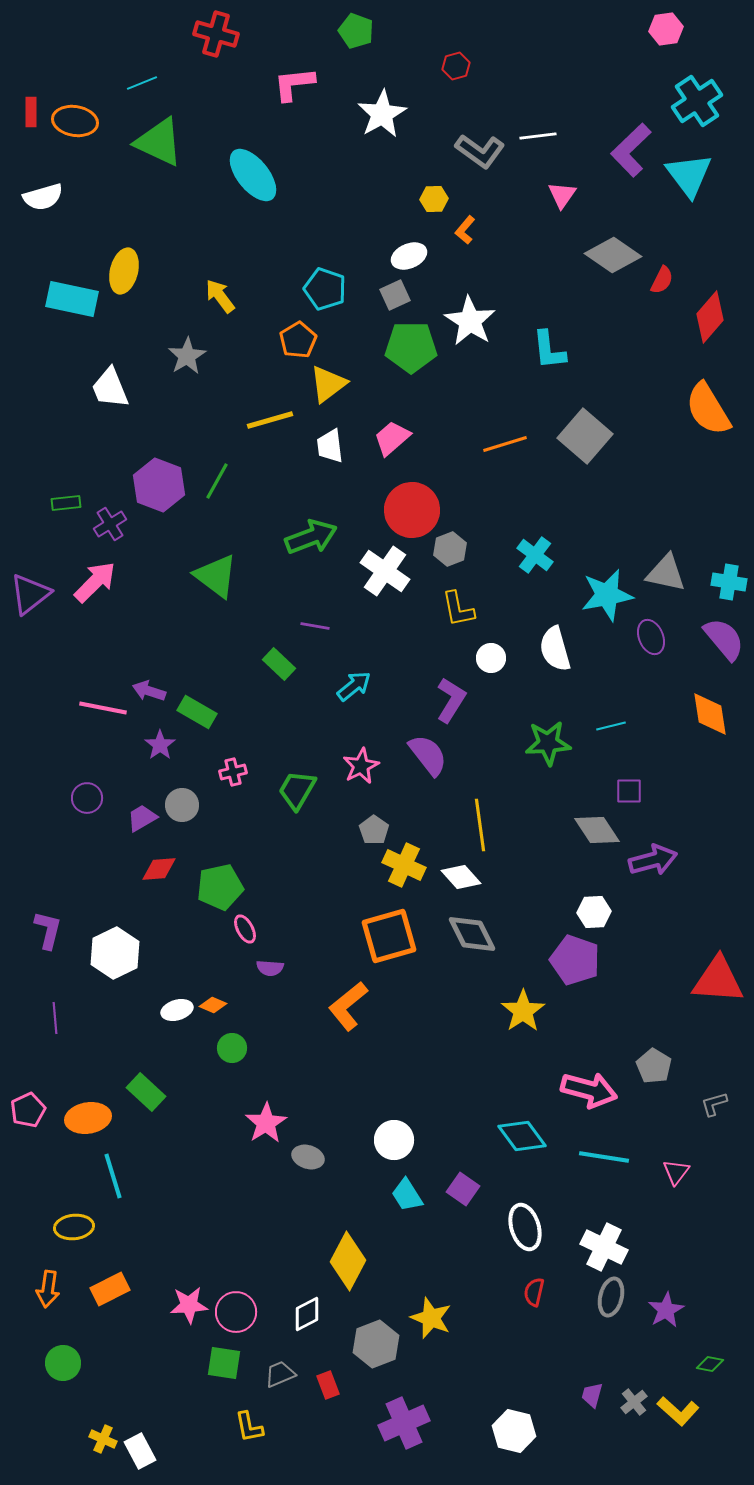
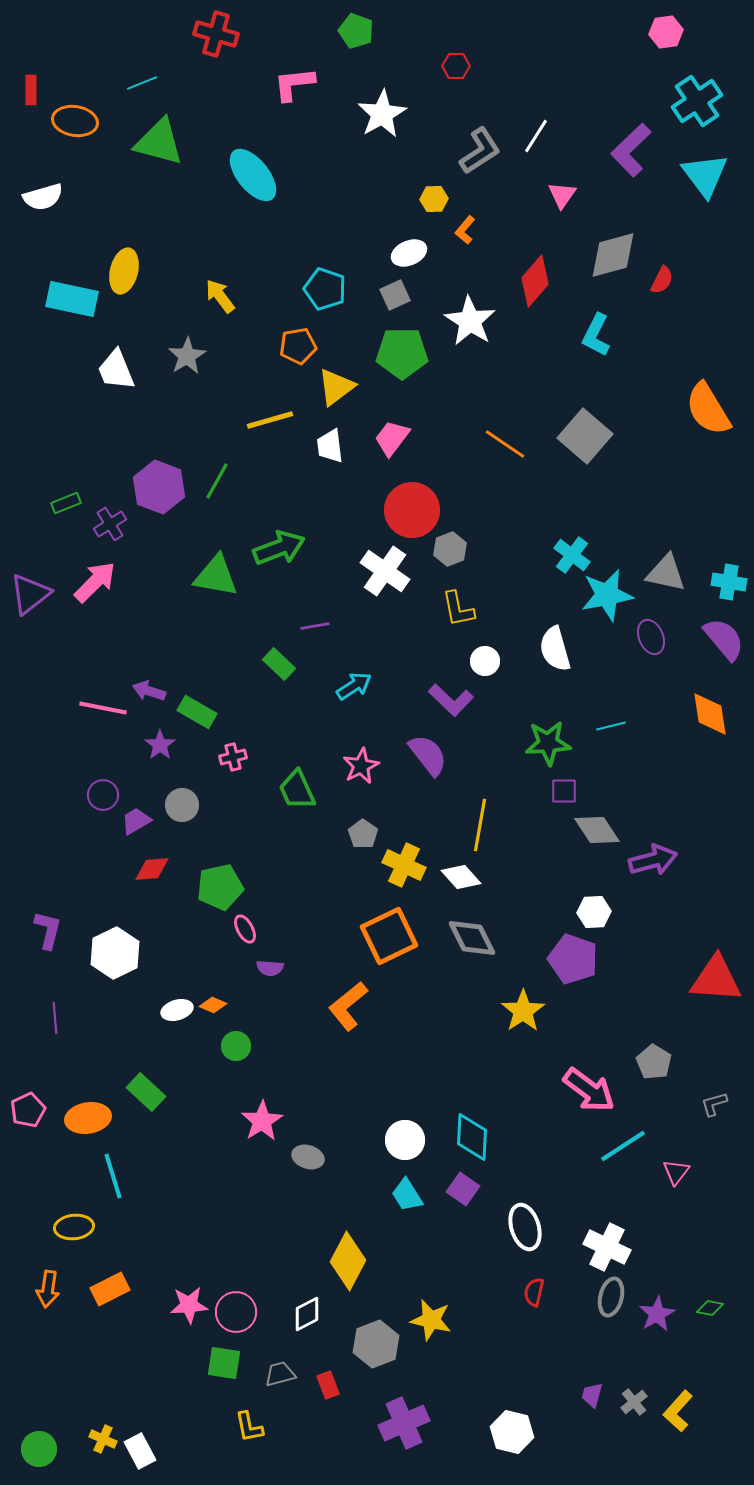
pink hexagon at (666, 29): moved 3 px down
red hexagon at (456, 66): rotated 16 degrees clockwise
red rectangle at (31, 112): moved 22 px up
white line at (538, 136): moved 2 px left; rotated 51 degrees counterclockwise
green triangle at (159, 142): rotated 10 degrees counterclockwise
gray L-shape at (480, 151): rotated 69 degrees counterclockwise
cyan triangle at (689, 175): moved 16 px right
gray diamond at (613, 255): rotated 50 degrees counterclockwise
white ellipse at (409, 256): moved 3 px up
red diamond at (710, 317): moved 175 px left, 36 px up
orange pentagon at (298, 340): moved 6 px down; rotated 21 degrees clockwise
green pentagon at (411, 347): moved 9 px left, 6 px down
cyan L-shape at (549, 350): moved 47 px right, 15 px up; rotated 33 degrees clockwise
yellow triangle at (328, 384): moved 8 px right, 3 px down
white trapezoid at (110, 388): moved 6 px right, 18 px up
pink trapezoid at (392, 438): rotated 12 degrees counterclockwise
orange line at (505, 444): rotated 51 degrees clockwise
purple hexagon at (159, 485): moved 2 px down
green rectangle at (66, 503): rotated 16 degrees counterclockwise
green arrow at (311, 537): moved 32 px left, 11 px down
cyan cross at (535, 555): moved 37 px right
green triangle at (216, 576): rotated 27 degrees counterclockwise
purple line at (315, 626): rotated 20 degrees counterclockwise
white circle at (491, 658): moved 6 px left, 3 px down
cyan arrow at (354, 686): rotated 6 degrees clockwise
purple L-shape at (451, 700): rotated 102 degrees clockwise
pink cross at (233, 772): moved 15 px up
green trapezoid at (297, 790): rotated 54 degrees counterclockwise
purple square at (629, 791): moved 65 px left
purple circle at (87, 798): moved 16 px right, 3 px up
purple trapezoid at (142, 818): moved 6 px left, 3 px down
yellow line at (480, 825): rotated 18 degrees clockwise
gray pentagon at (374, 830): moved 11 px left, 4 px down
red diamond at (159, 869): moved 7 px left
gray diamond at (472, 934): moved 4 px down
orange square at (389, 936): rotated 10 degrees counterclockwise
purple pentagon at (575, 960): moved 2 px left, 1 px up
red triangle at (718, 980): moved 2 px left, 1 px up
green circle at (232, 1048): moved 4 px right, 2 px up
gray pentagon at (654, 1066): moved 4 px up
pink arrow at (589, 1090): rotated 22 degrees clockwise
pink star at (266, 1123): moved 4 px left, 2 px up
cyan diamond at (522, 1136): moved 50 px left, 1 px down; rotated 39 degrees clockwise
white circle at (394, 1140): moved 11 px right
cyan line at (604, 1157): moved 19 px right, 11 px up; rotated 42 degrees counterclockwise
white cross at (604, 1247): moved 3 px right
purple star at (666, 1310): moved 9 px left, 4 px down
yellow star at (431, 1318): moved 2 px down; rotated 9 degrees counterclockwise
green circle at (63, 1363): moved 24 px left, 86 px down
green diamond at (710, 1364): moved 56 px up
gray trapezoid at (280, 1374): rotated 8 degrees clockwise
yellow L-shape at (678, 1411): rotated 90 degrees clockwise
white hexagon at (514, 1431): moved 2 px left, 1 px down
